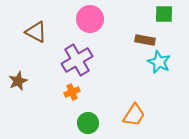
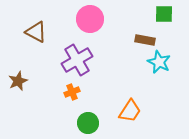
orange trapezoid: moved 4 px left, 4 px up
